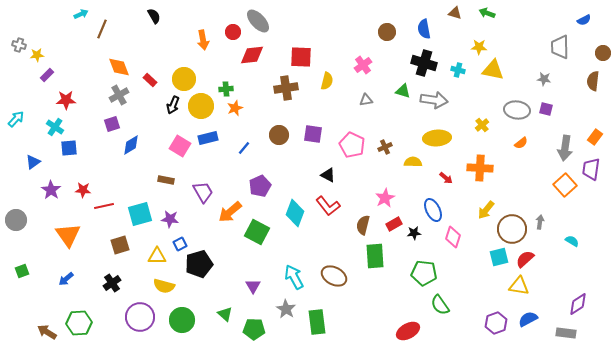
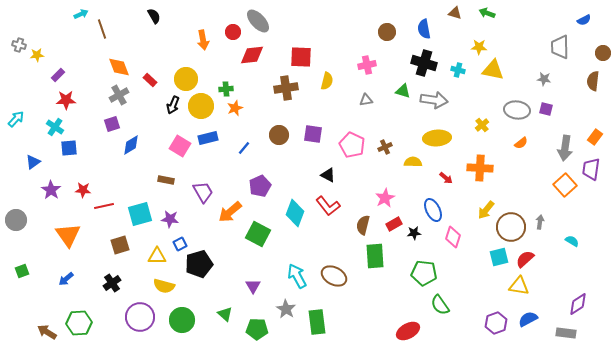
brown line at (102, 29): rotated 42 degrees counterclockwise
pink cross at (363, 65): moved 4 px right; rotated 24 degrees clockwise
purple rectangle at (47, 75): moved 11 px right
yellow circle at (184, 79): moved 2 px right
brown circle at (512, 229): moved 1 px left, 2 px up
green square at (257, 232): moved 1 px right, 2 px down
cyan arrow at (294, 277): moved 3 px right, 1 px up
green pentagon at (254, 329): moved 3 px right
